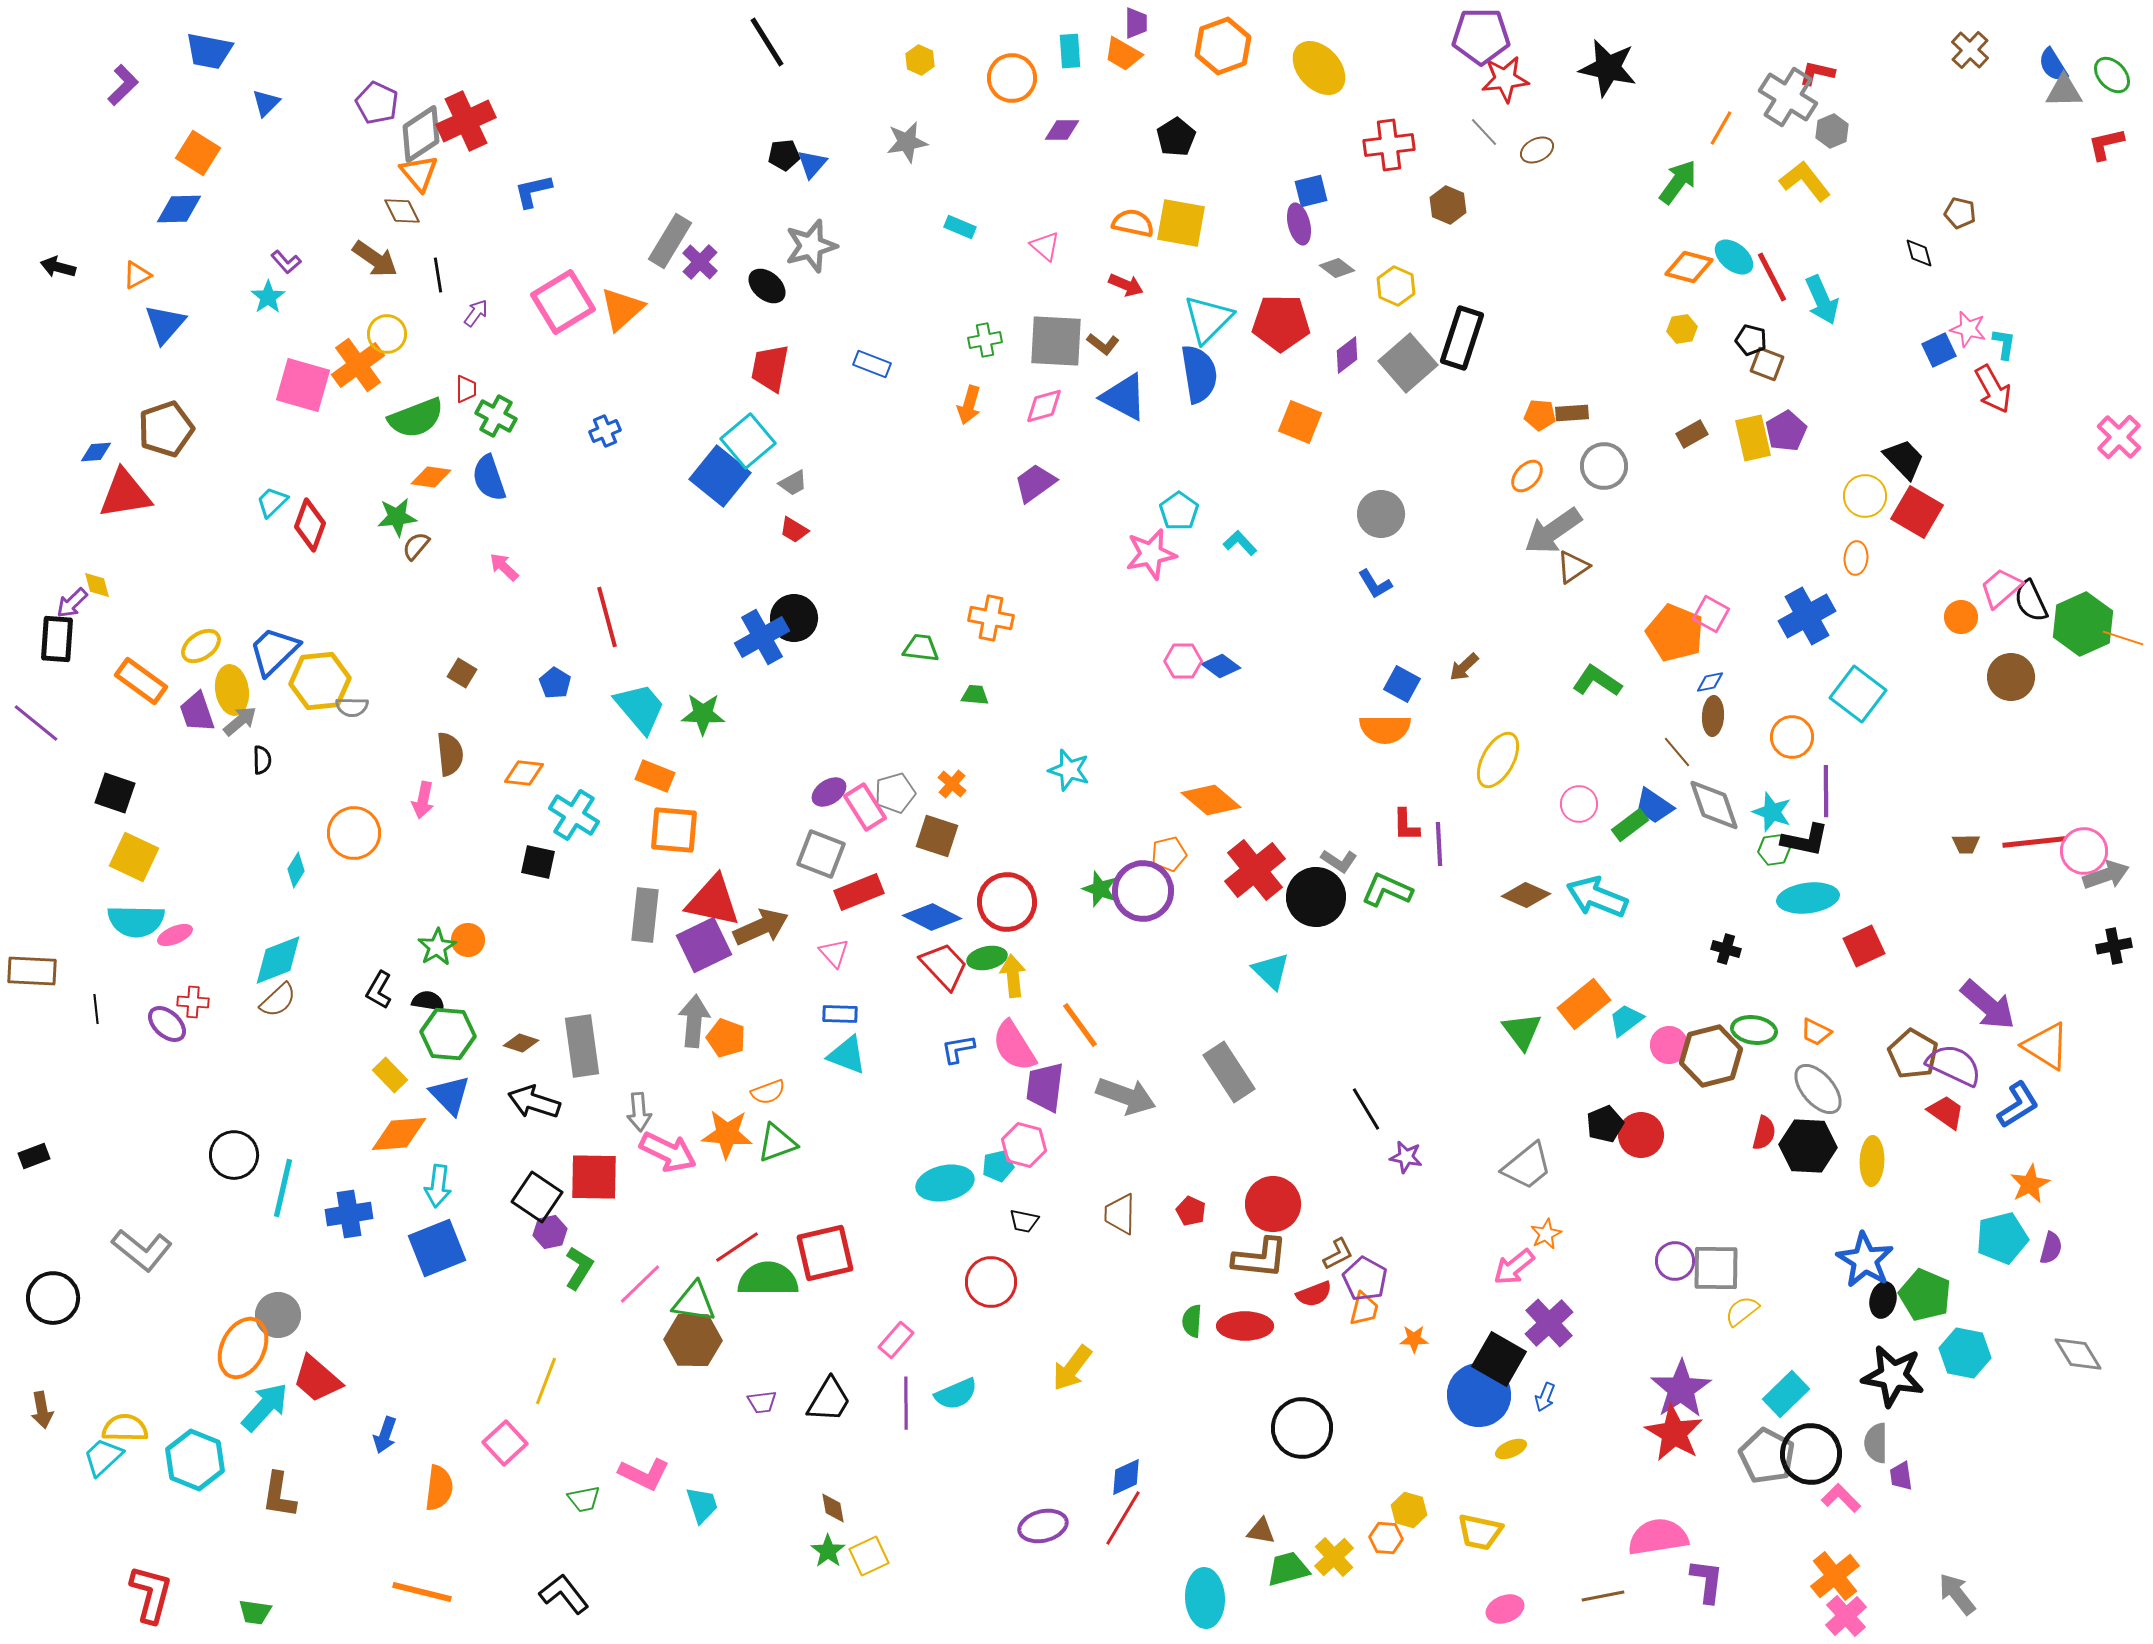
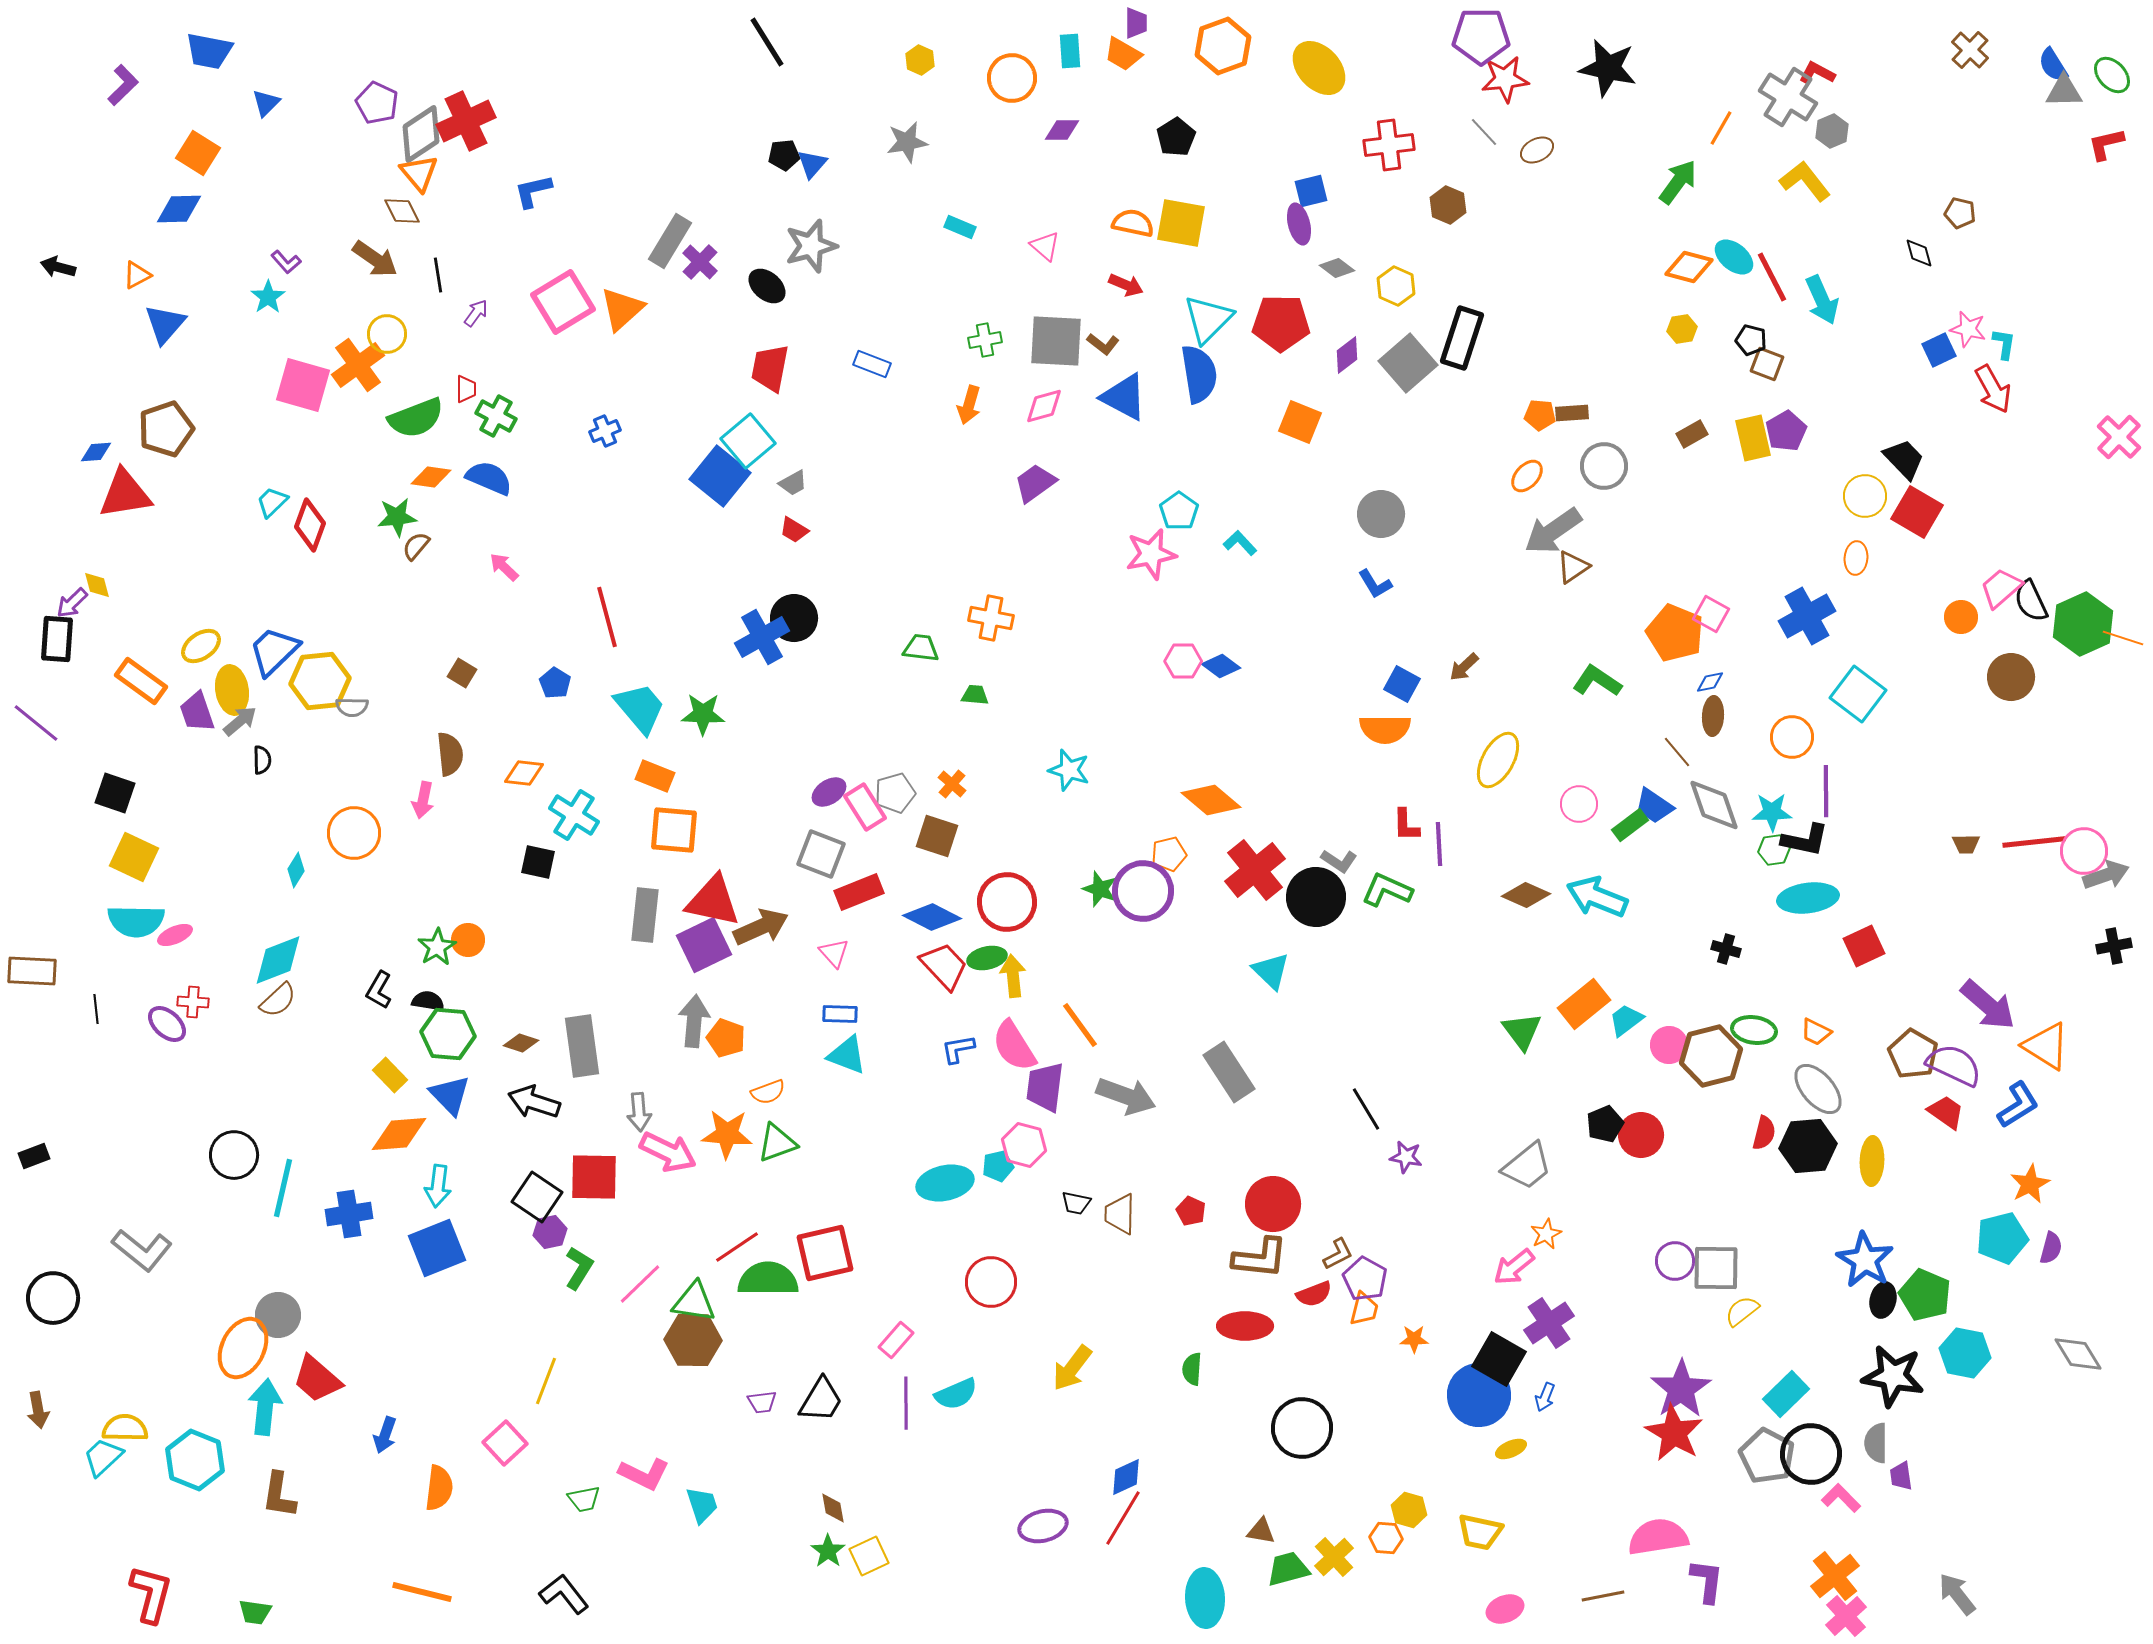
red L-shape at (1817, 73): rotated 15 degrees clockwise
blue semicircle at (489, 478): rotated 132 degrees clockwise
cyan star at (1772, 812): rotated 21 degrees counterclockwise
black hexagon at (1808, 1146): rotated 8 degrees counterclockwise
black trapezoid at (1024, 1221): moved 52 px right, 18 px up
green semicircle at (1192, 1321): moved 48 px down
purple cross at (1549, 1323): rotated 9 degrees clockwise
black trapezoid at (829, 1400): moved 8 px left
cyan arrow at (265, 1407): rotated 36 degrees counterclockwise
brown arrow at (42, 1410): moved 4 px left
